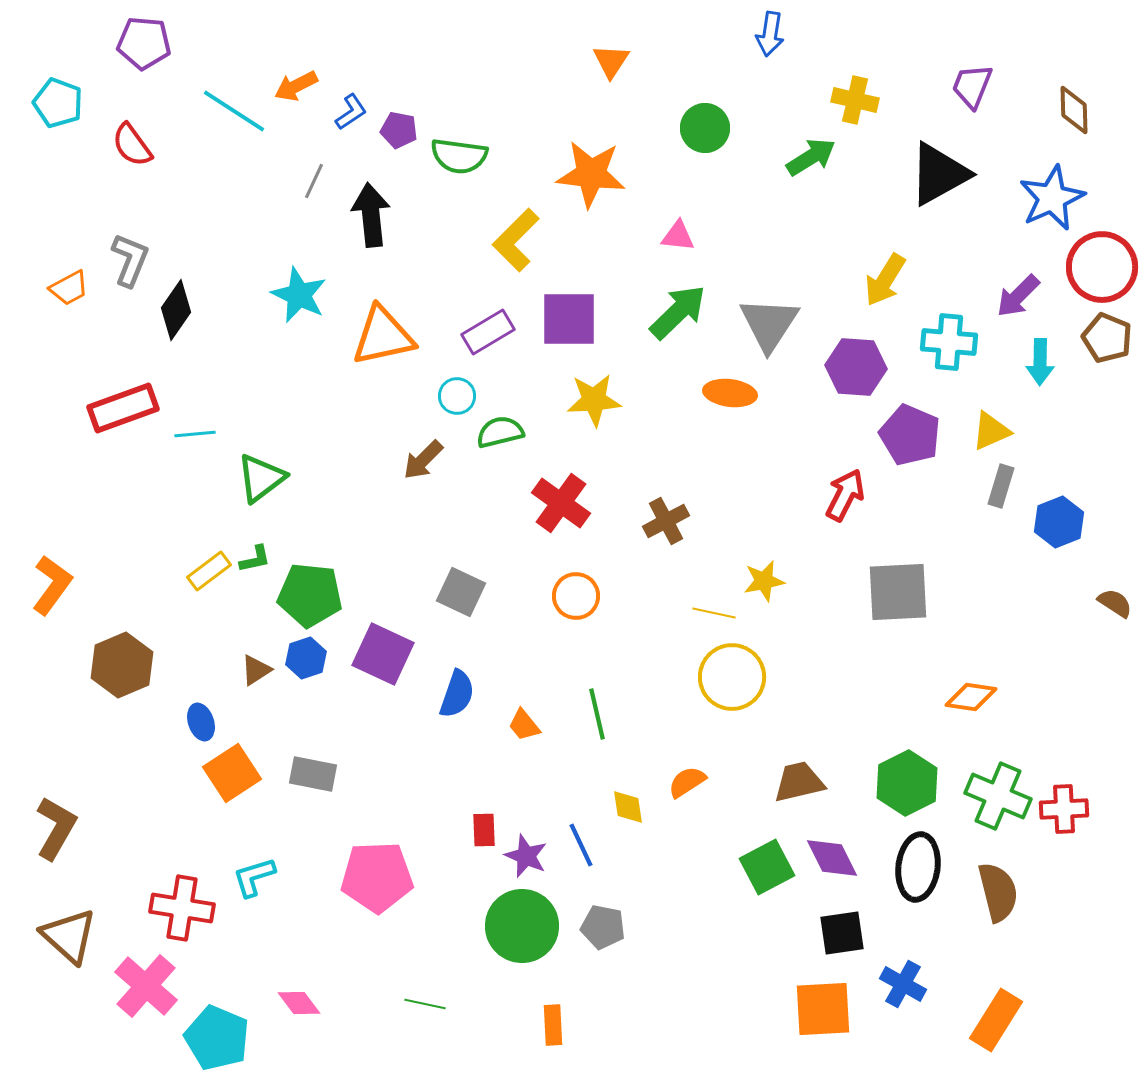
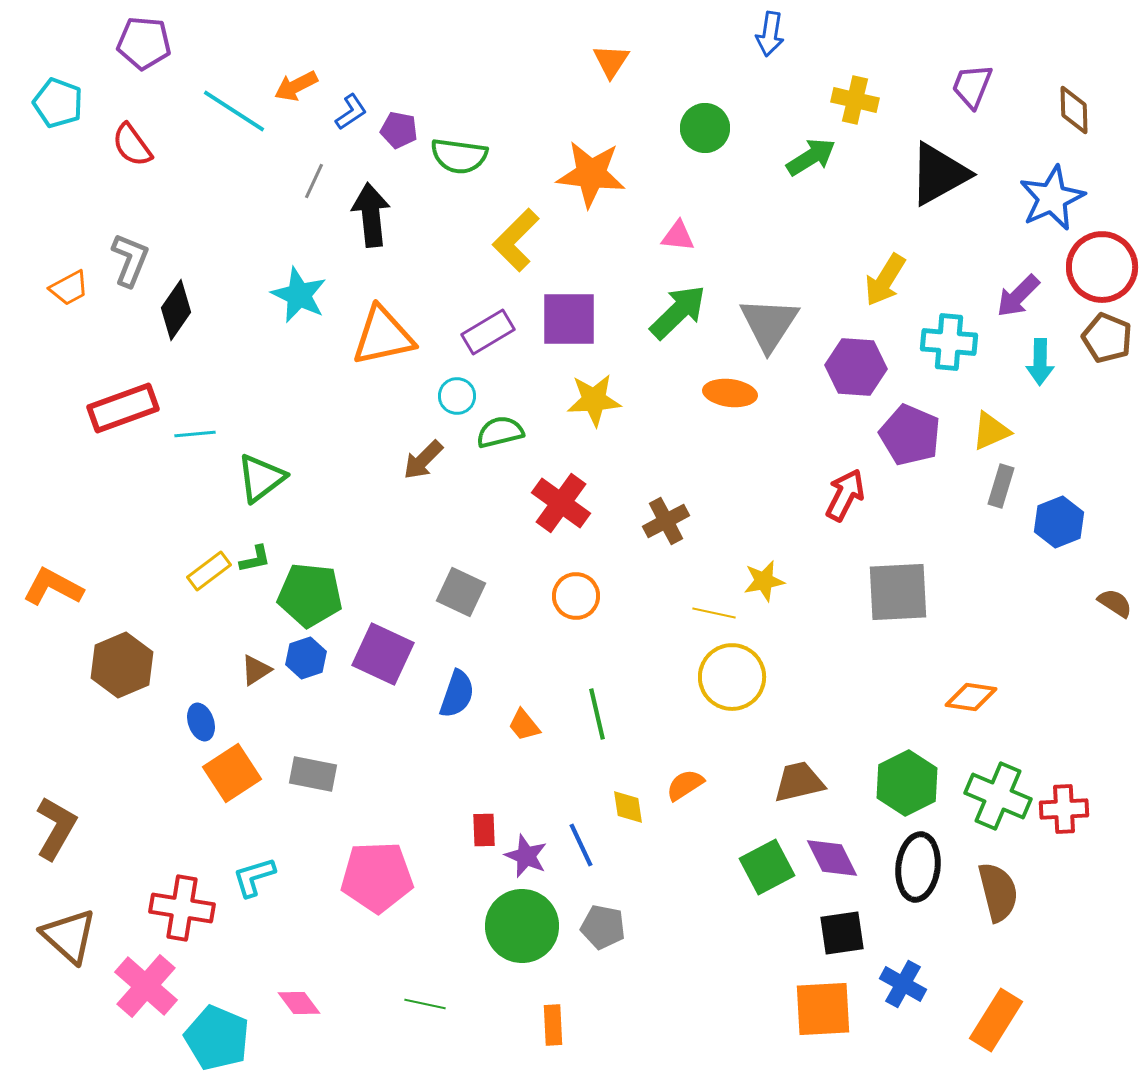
orange L-shape at (52, 585): moved 1 px right, 2 px down; rotated 98 degrees counterclockwise
orange semicircle at (687, 782): moved 2 px left, 3 px down
